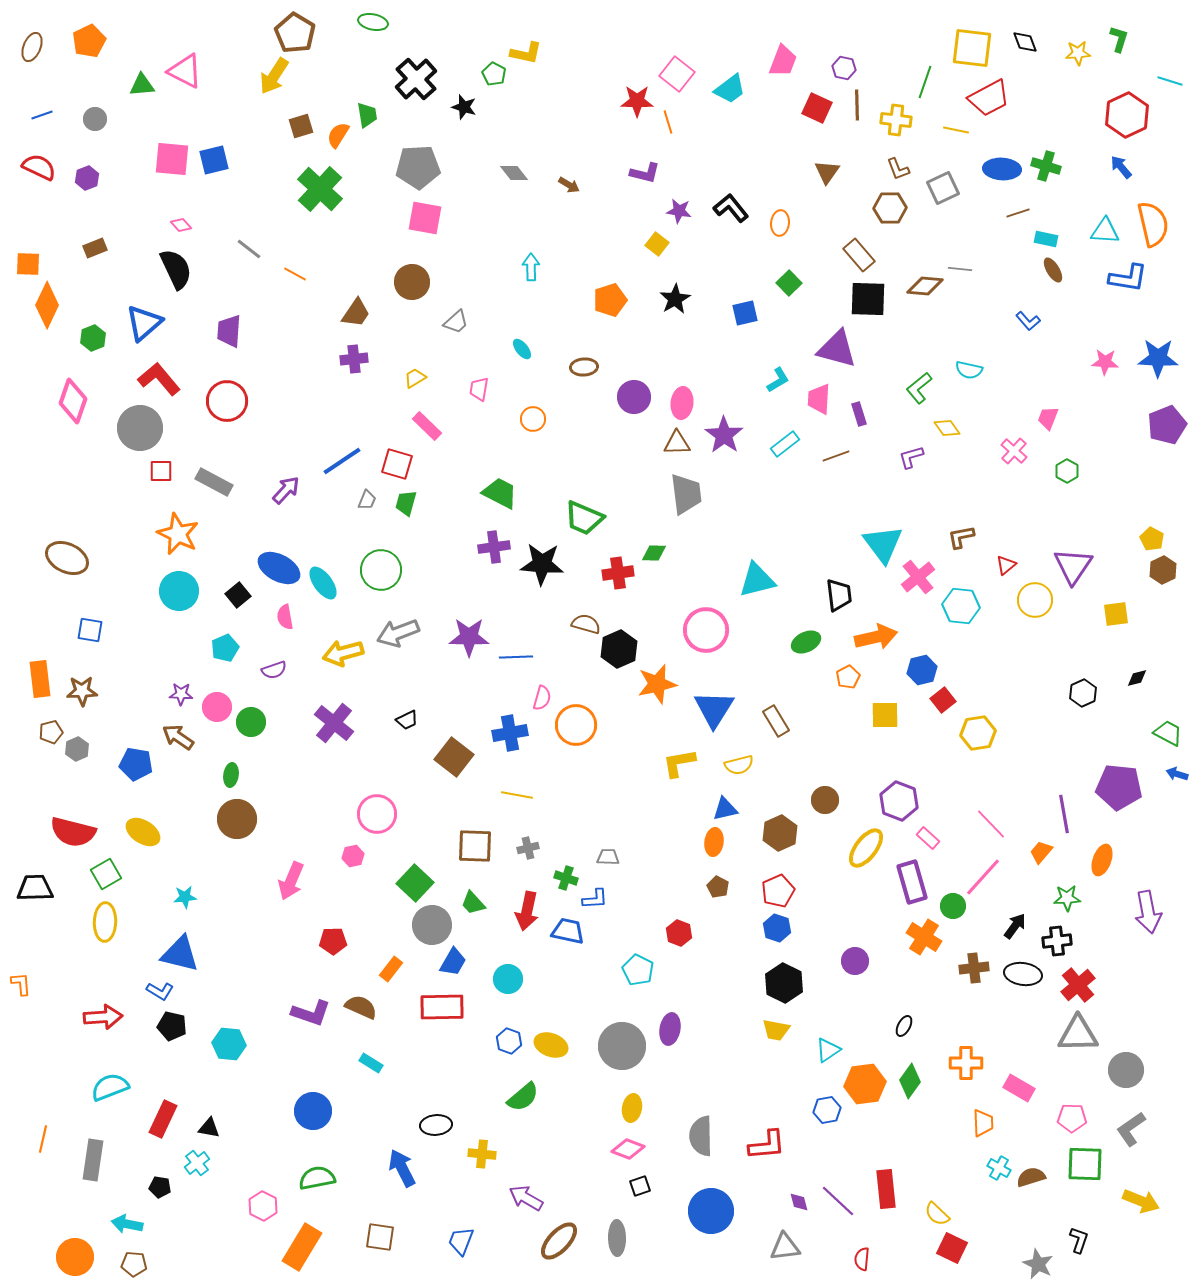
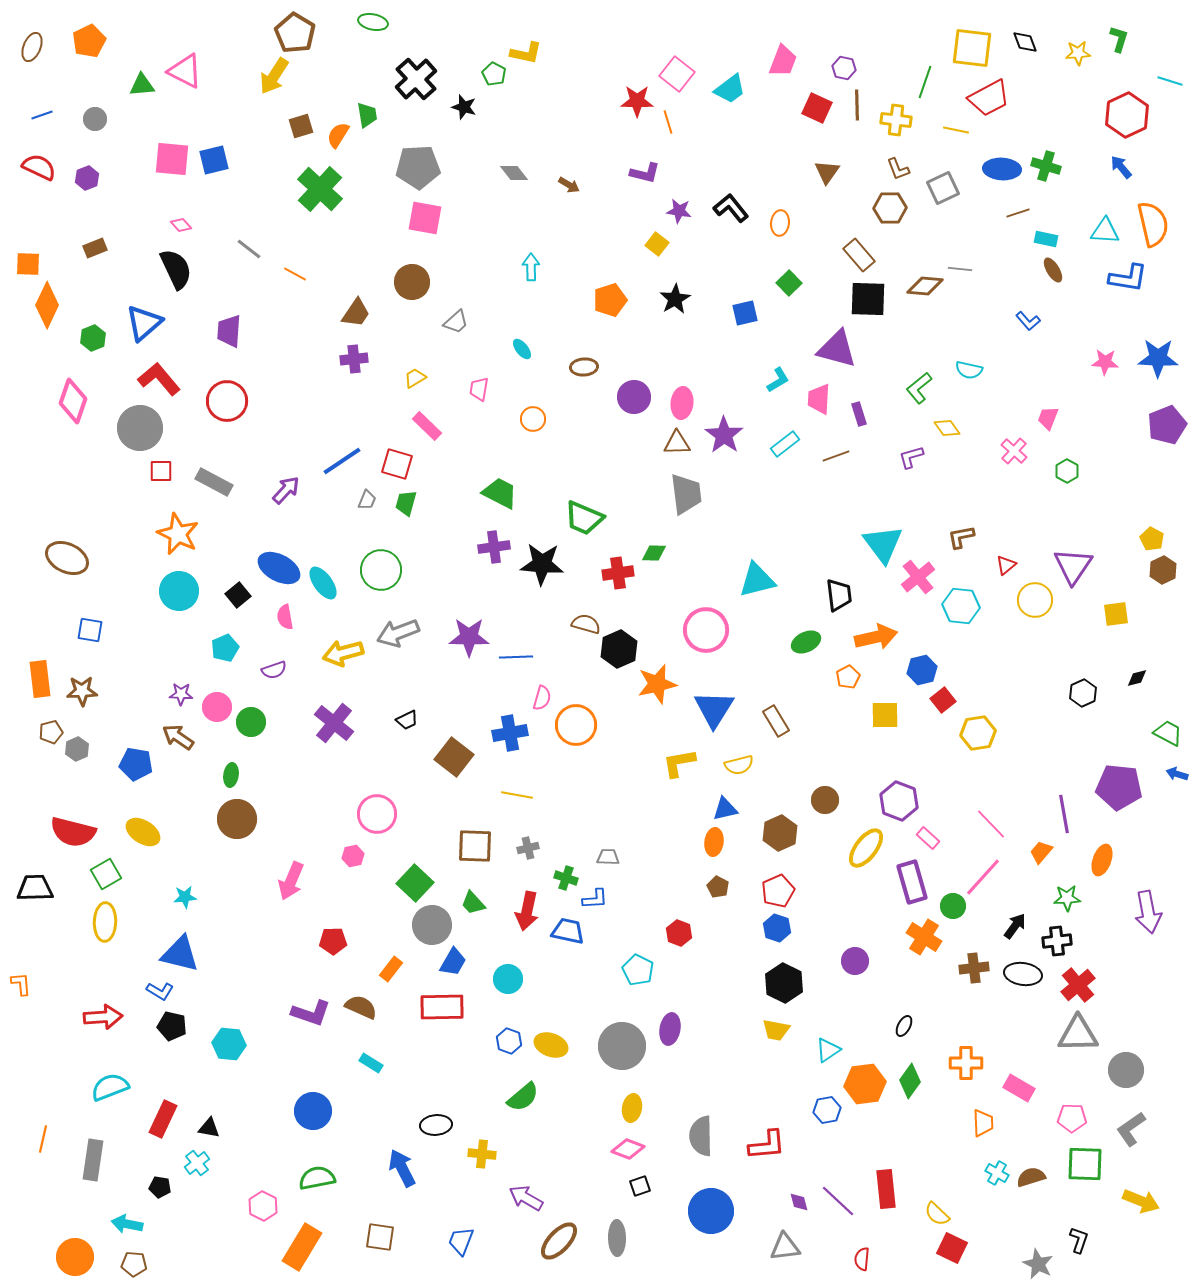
cyan cross at (999, 1168): moved 2 px left, 5 px down
